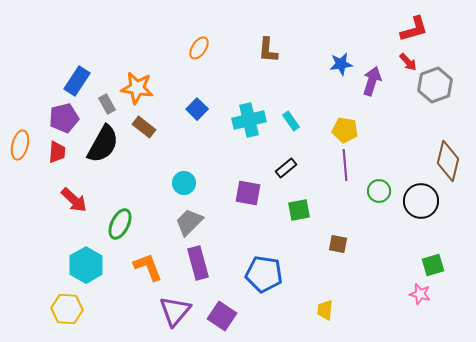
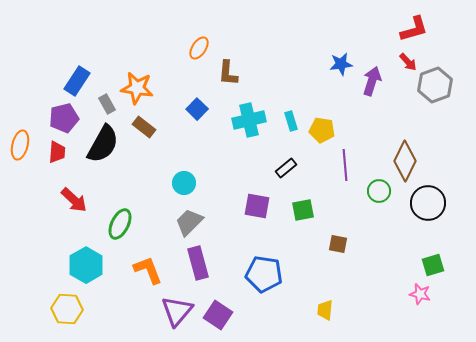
brown L-shape at (268, 50): moved 40 px left, 23 px down
cyan rectangle at (291, 121): rotated 18 degrees clockwise
yellow pentagon at (345, 130): moved 23 px left
brown diamond at (448, 161): moved 43 px left; rotated 12 degrees clockwise
purple square at (248, 193): moved 9 px right, 13 px down
black circle at (421, 201): moved 7 px right, 2 px down
green square at (299, 210): moved 4 px right
orange L-shape at (148, 267): moved 3 px down
purple triangle at (175, 311): moved 2 px right
purple square at (222, 316): moved 4 px left, 1 px up
